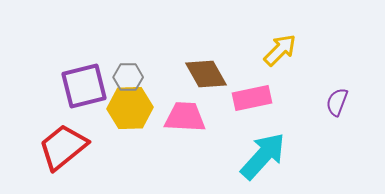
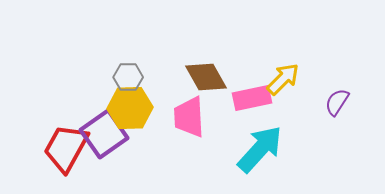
yellow arrow: moved 3 px right, 29 px down
brown diamond: moved 3 px down
purple square: moved 20 px right, 48 px down; rotated 21 degrees counterclockwise
purple semicircle: rotated 12 degrees clockwise
pink trapezoid: moved 4 px right; rotated 96 degrees counterclockwise
red trapezoid: moved 3 px right, 1 px down; rotated 22 degrees counterclockwise
cyan arrow: moved 3 px left, 7 px up
